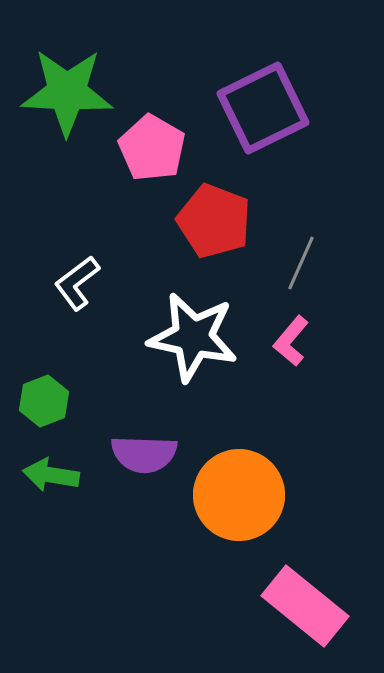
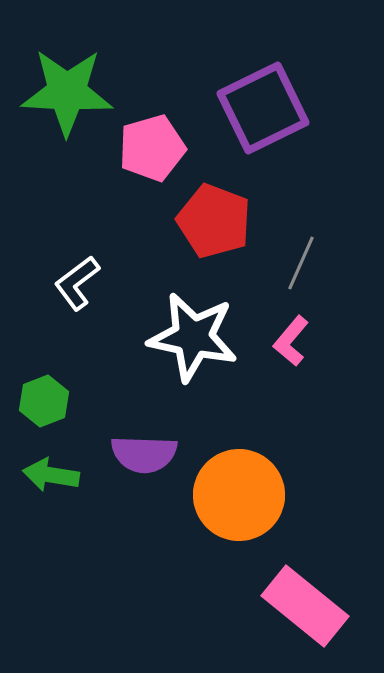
pink pentagon: rotated 26 degrees clockwise
